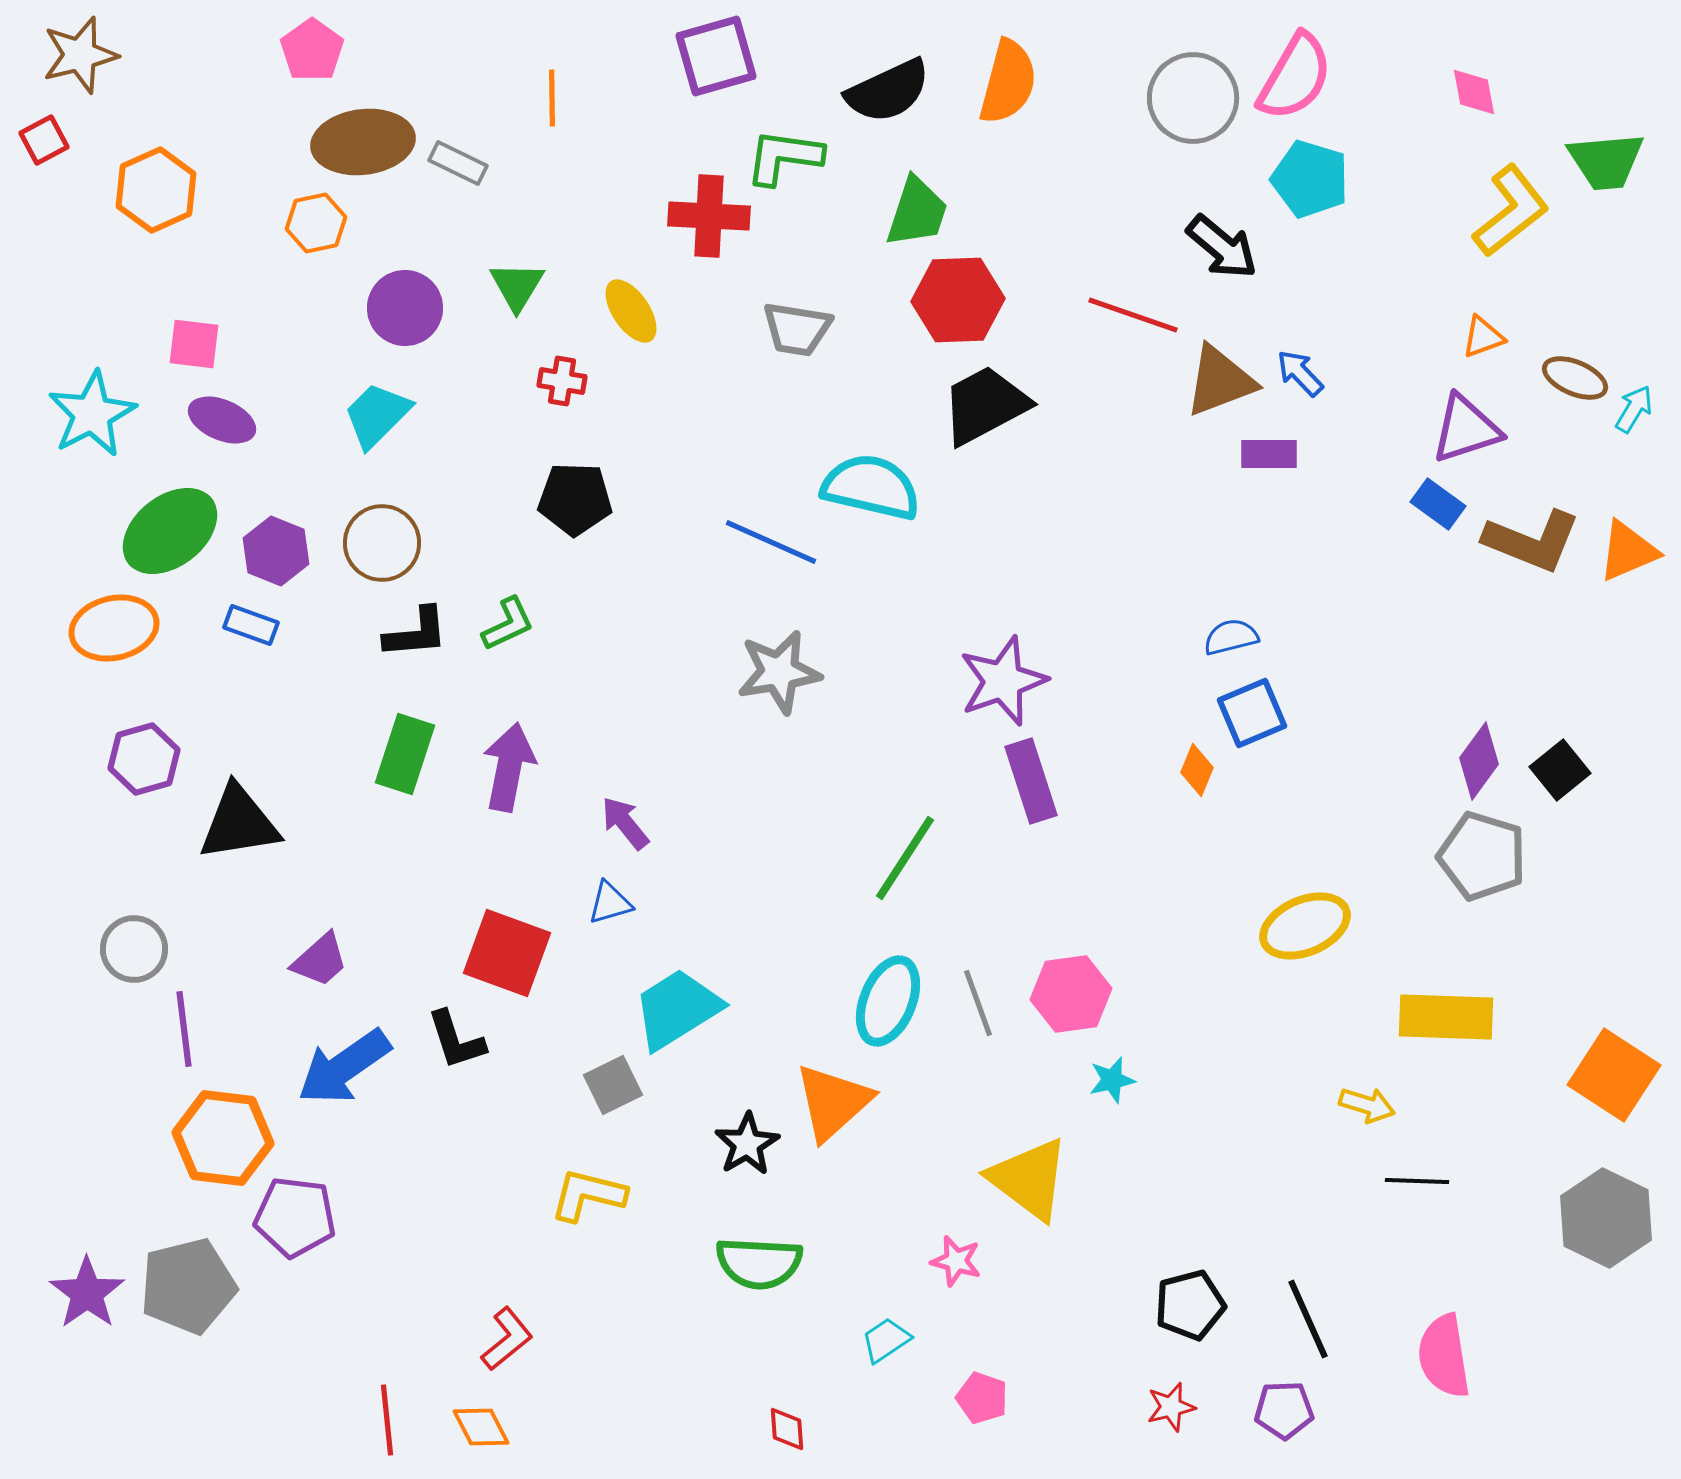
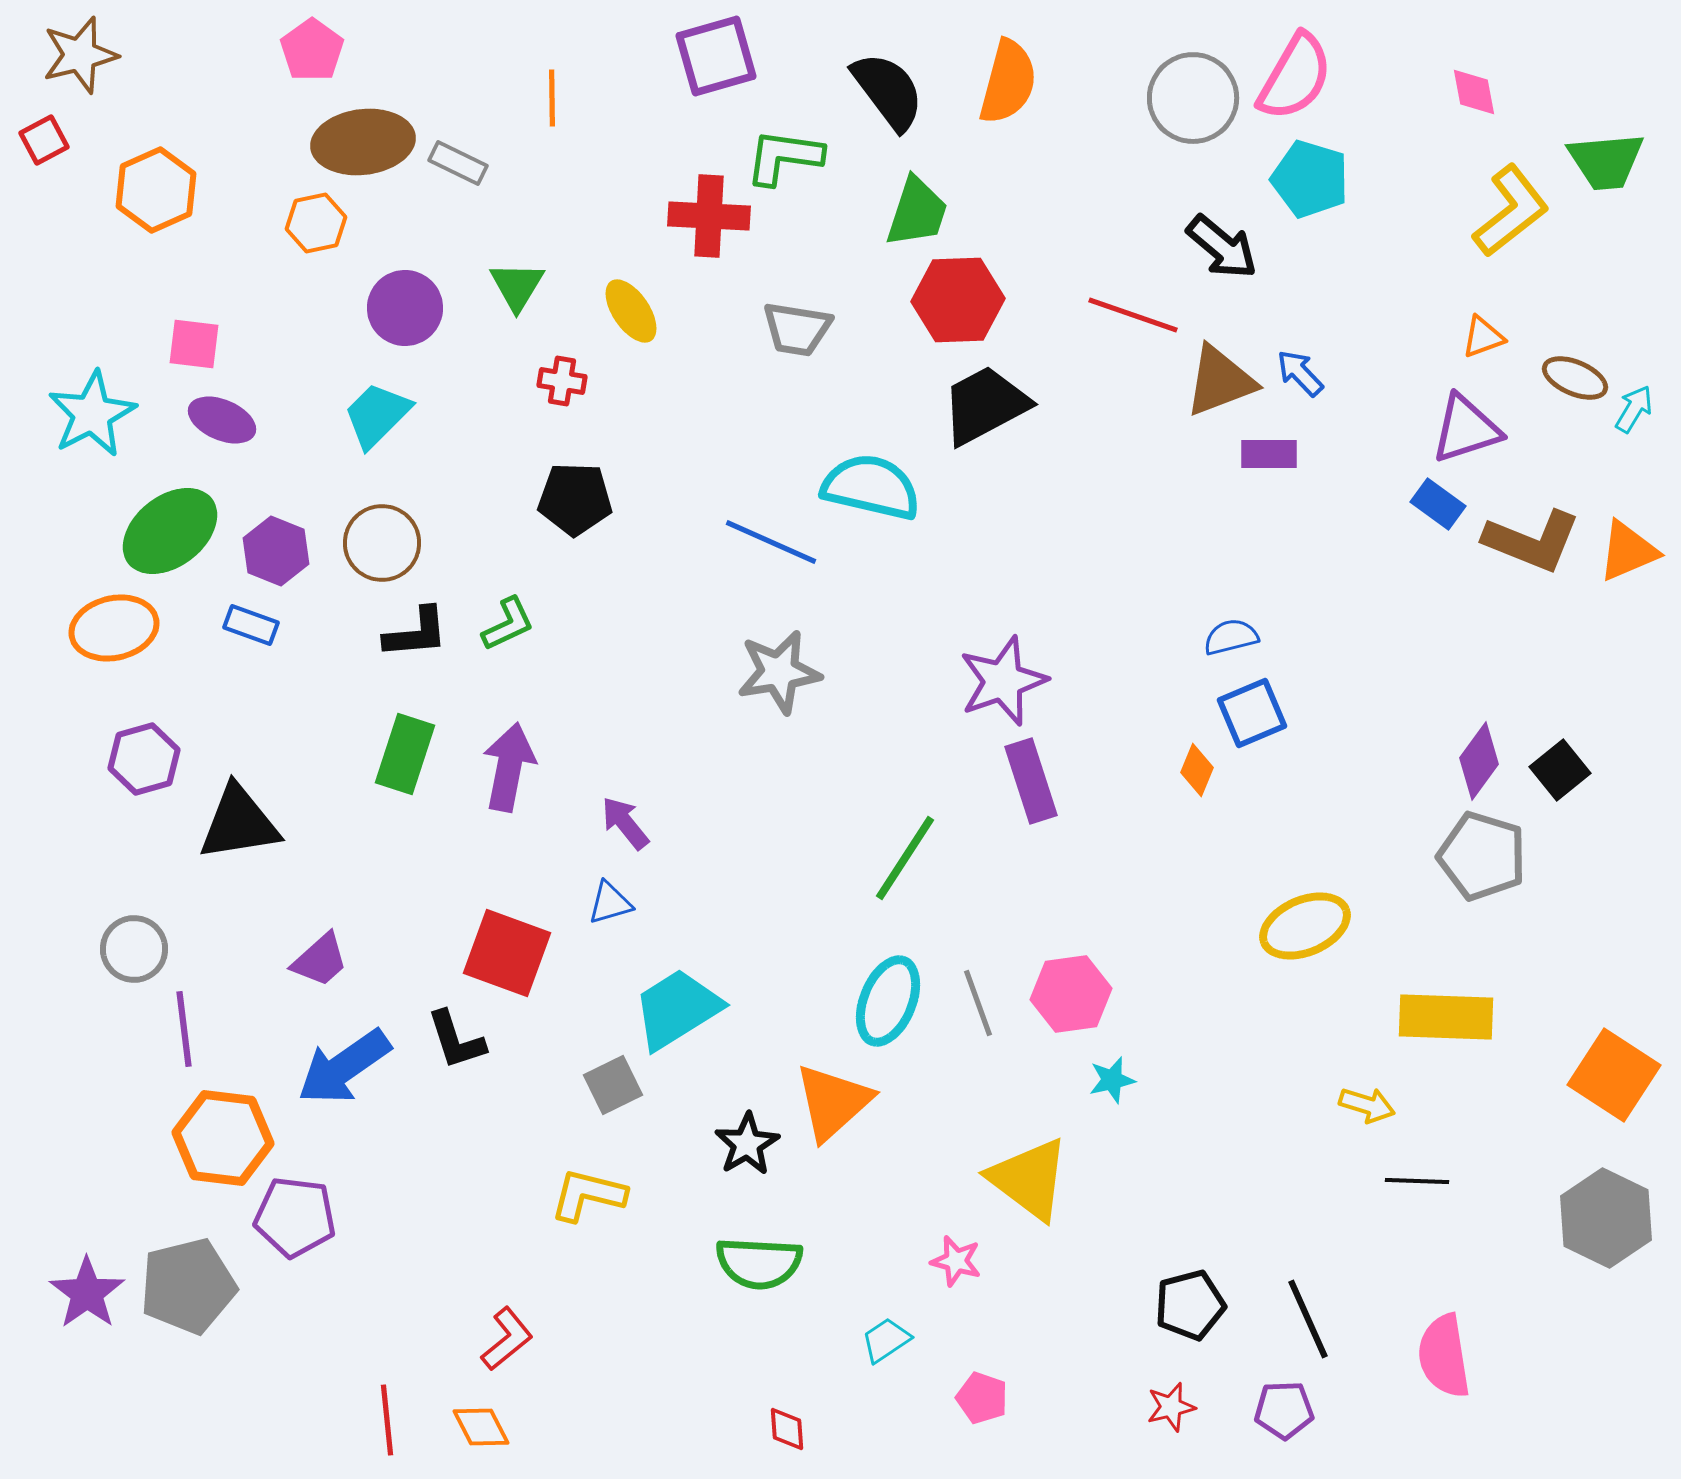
black semicircle at (888, 91): rotated 102 degrees counterclockwise
